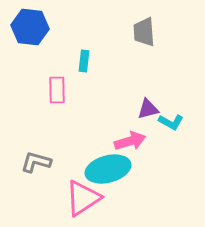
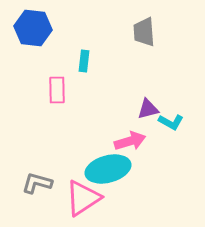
blue hexagon: moved 3 px right, 1 px down
gray L-shape: moved 1 px right, 21 px down
